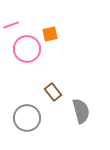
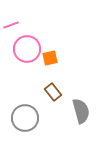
orange square: moved 24 px down
gray circle: moved 2 px left
